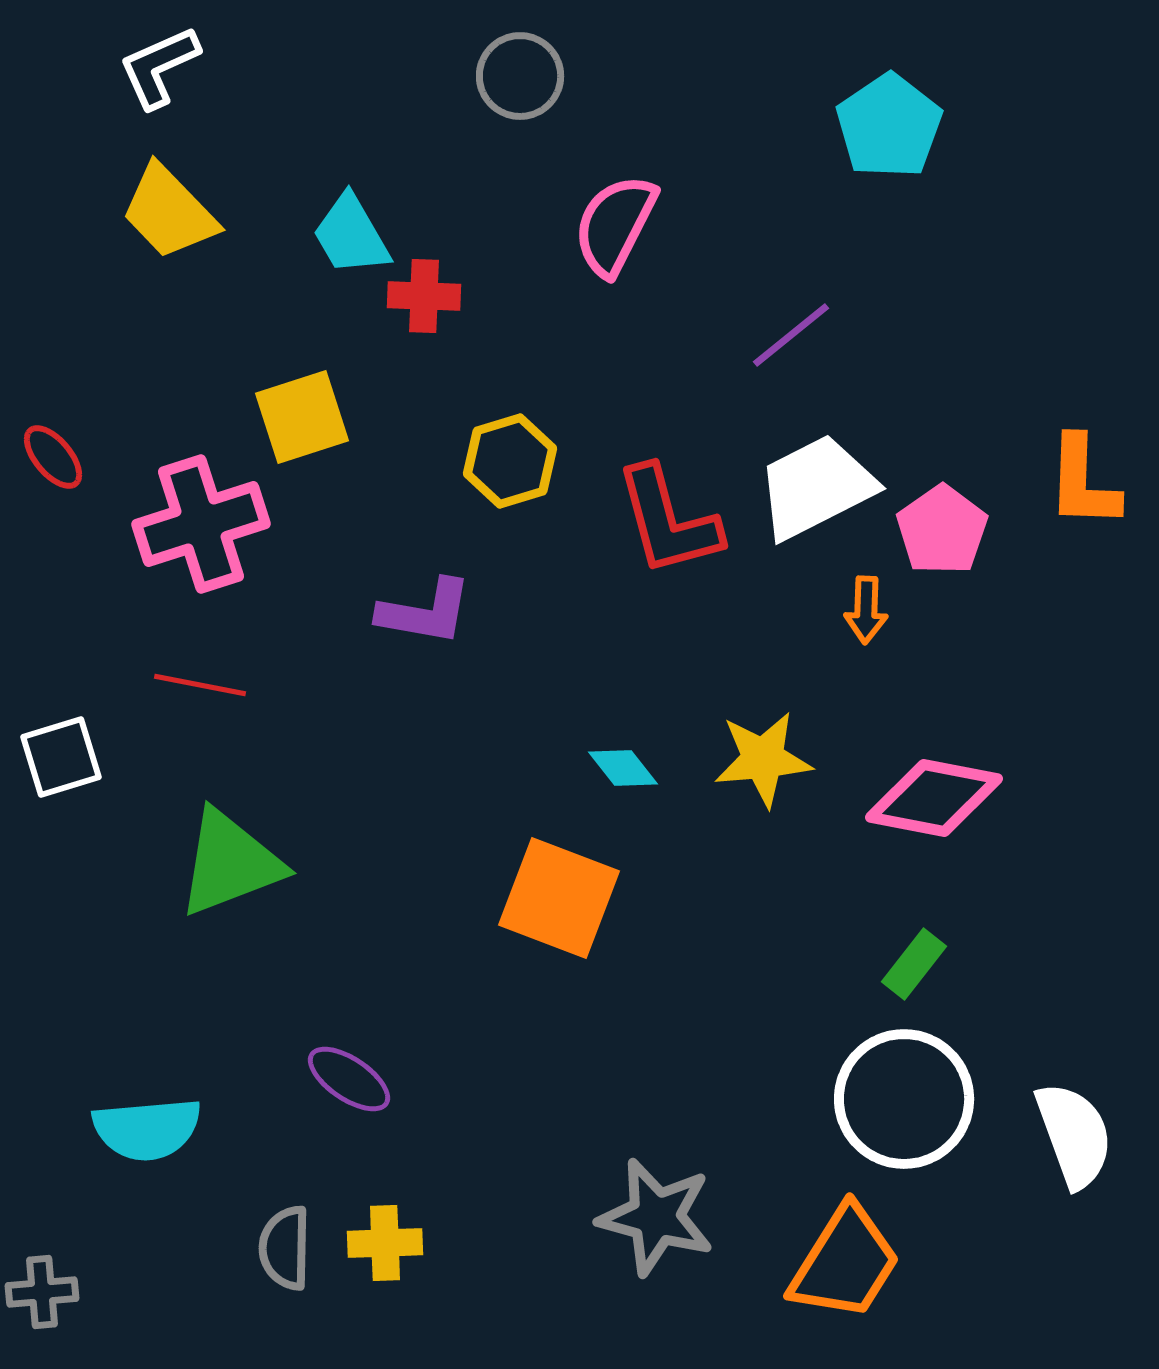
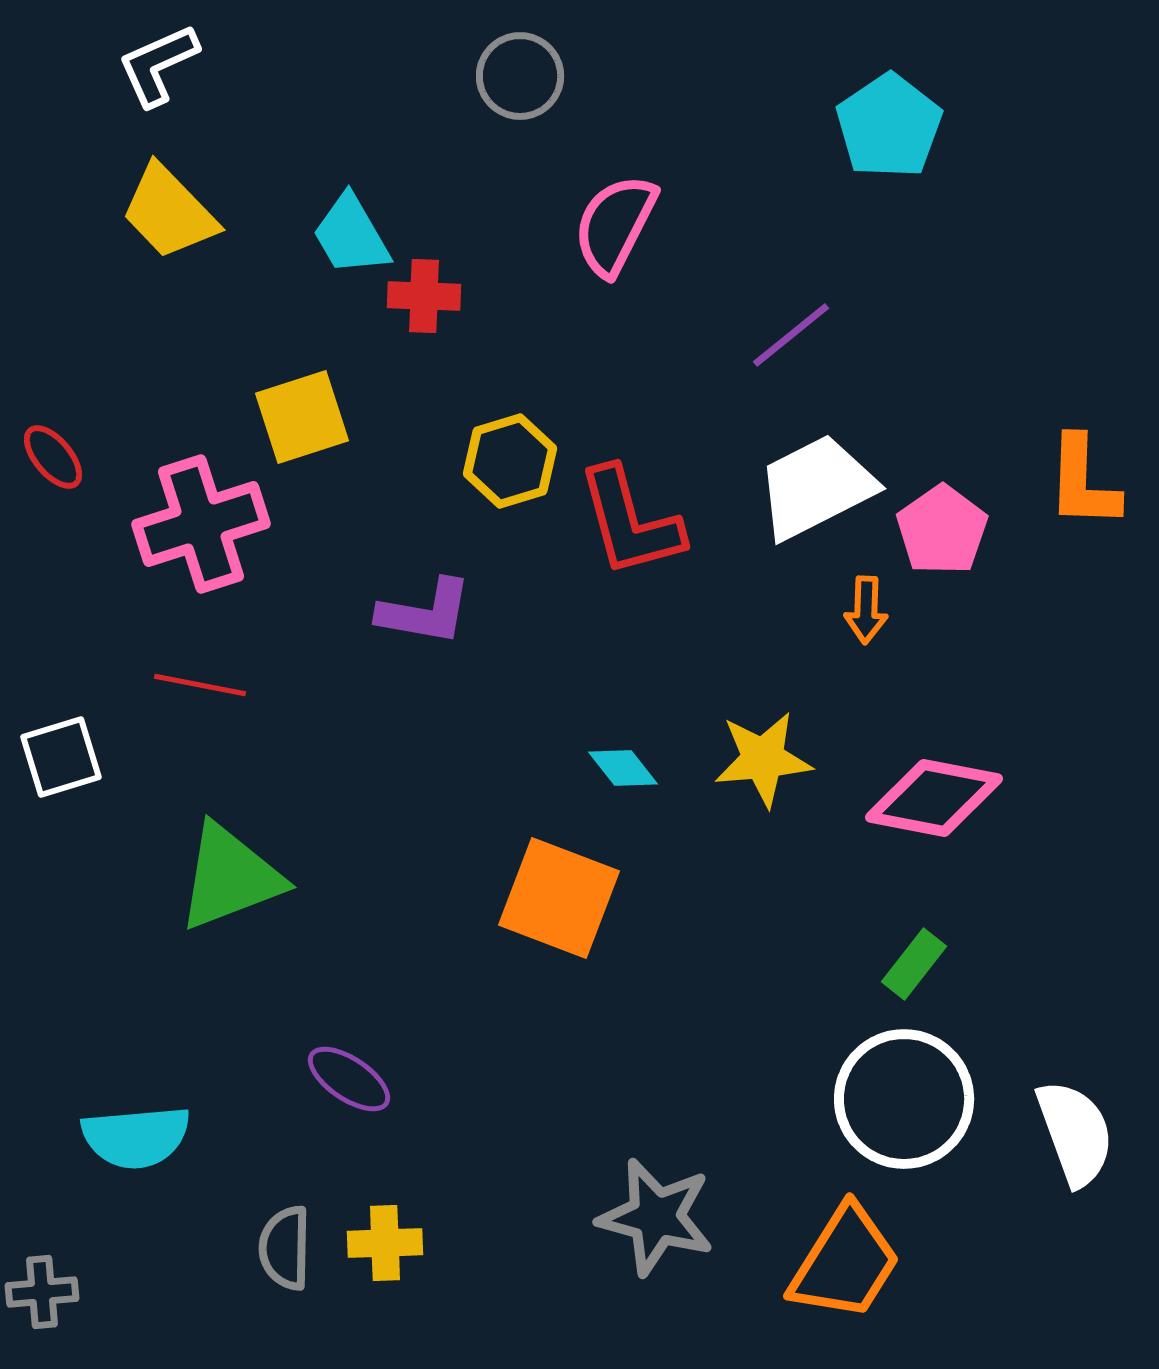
white L-shape: moved 1 px left, 2 px up
red L-shape: moved 38 px left, 1 px down
green triangle: moved 14 px down
cyan semicircle: moved 11 px left, 8 px down
white semicircle: moved 1 px right, 2 px up
